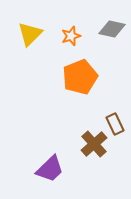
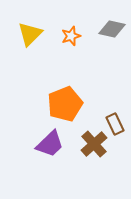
orange pentagon: moved 15 px left, 27 px down
purple trapezoid: moved 25 px up
